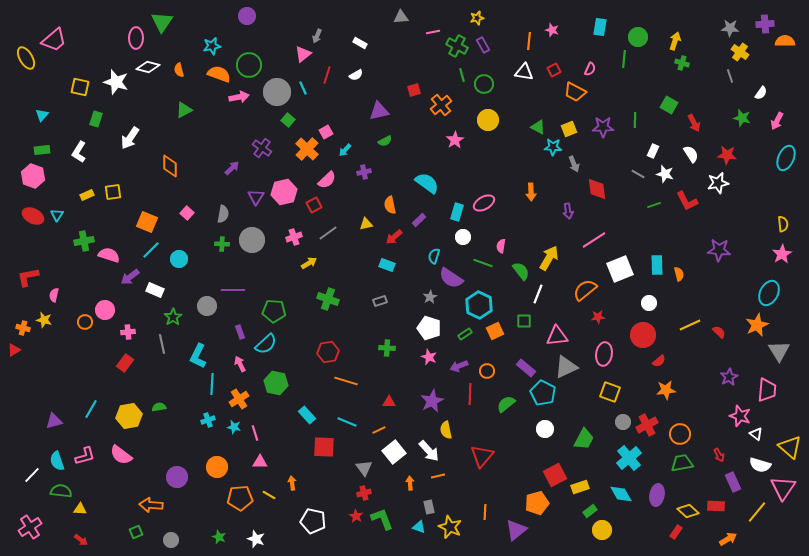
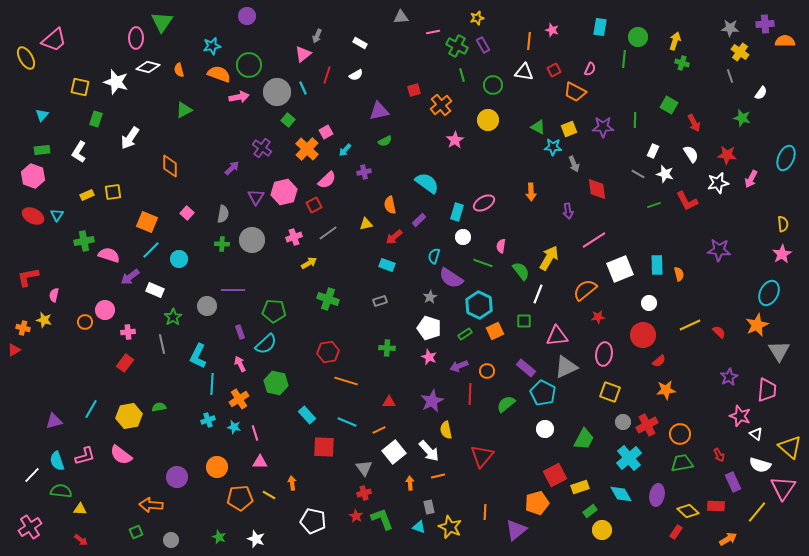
green circle at (484, 84): moved 9 px right, 1 px down
pink arrow at (777, 121): moved 26 px left, 58 px down
